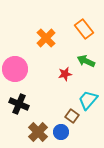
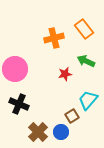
orange cross: moved 8 px right; rotated 30 degrees clockwise
brown square: rotated 24 degrees clockwise
